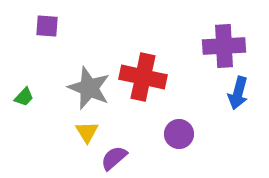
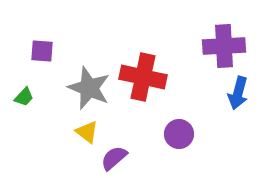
purple square: moved 5 px left, 25 px down
yellow triangle: rotated 20 degrees counterclockwise
